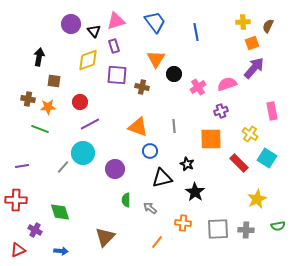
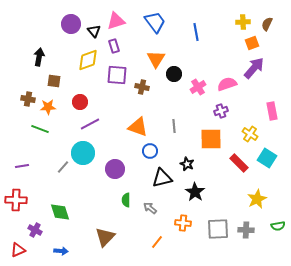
brown semicircle at (268, 26): moved 1 px left, 2 px up
